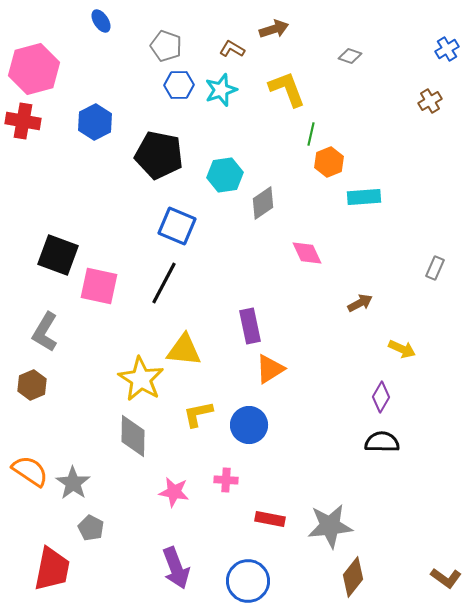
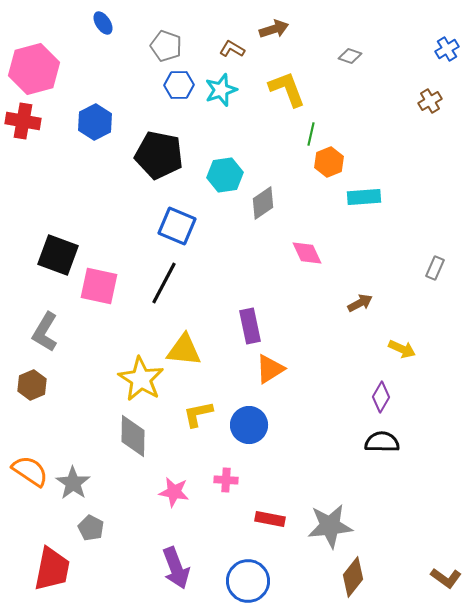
blue ellipse at (101, 21): moved 2 px right, 2 px down
